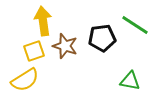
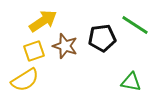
yellow arrow: rotated 64 degrees clockwise
green triangle: moved 1 px right, 1 px down
